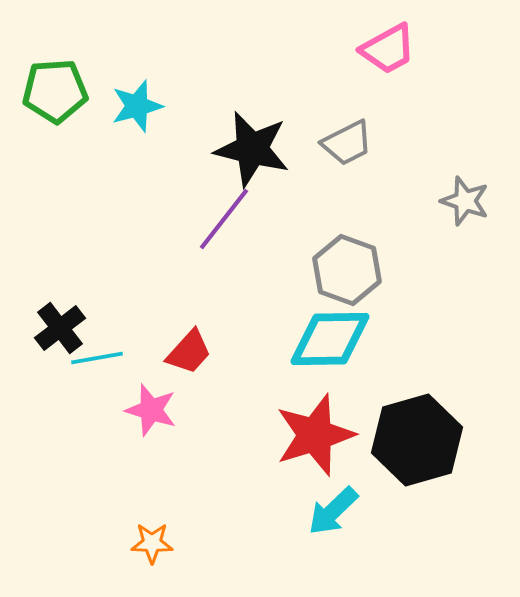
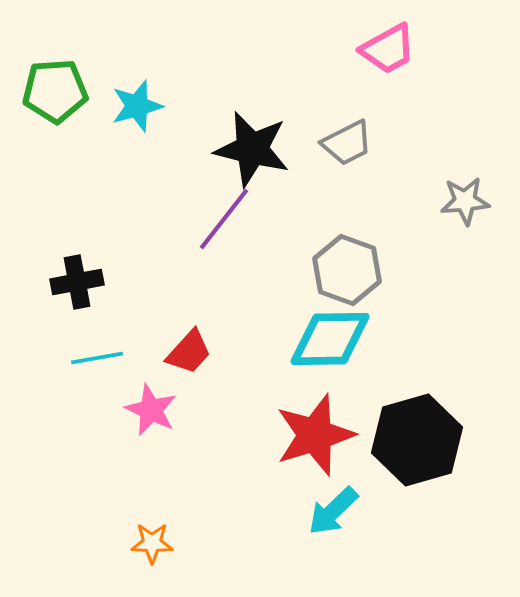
gray star: rotated 24 degrees counterclockwise
black cross: moved 17 px right, 46 px up; rotated 27 degrees clockwise
pink star: rotated 8 degrees clockwise
